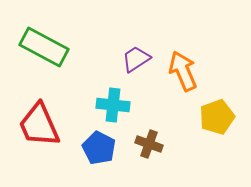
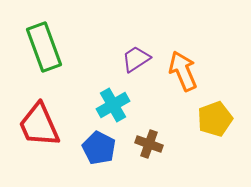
green rectangle: rotated 42 degrees clockwise
cyan cross: rotated 36 degrees counterclockwise
yellow pentagon: moved 2 px left, 2 px down
